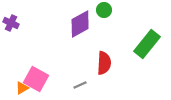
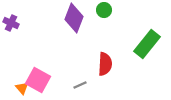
purple diamond: moved 6 px left, 6 px up; rotated 40 degrees counterclockwise
red semicircle: moved 1 px right, 1 px down
pink square: moved 2 px right, 1 px down
orange triangle: rotated 40 degrees counterclockwise
